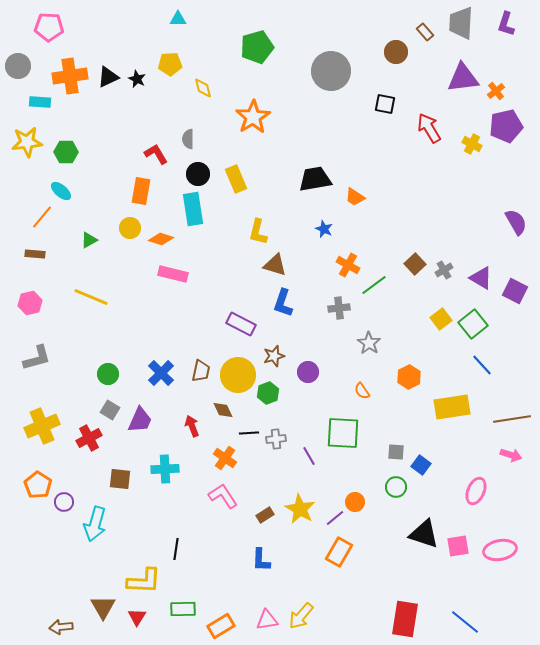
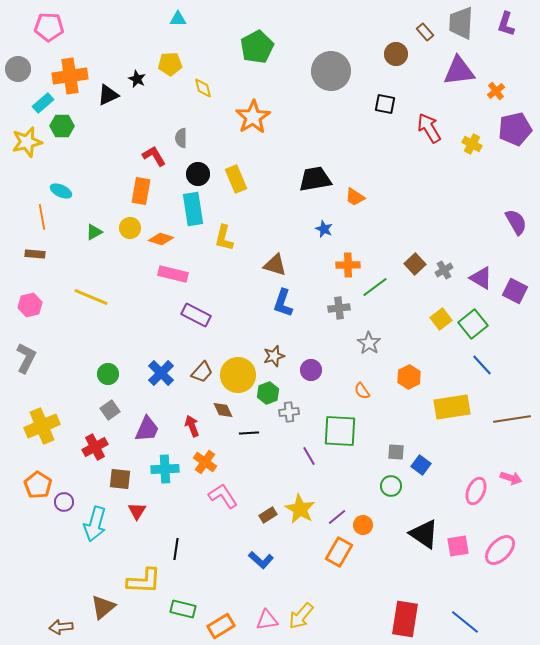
green pentagon at (257, 47): rotated 12 degrees counterclockwise
brown circle at (396, 52): moved 2 px down
gray circle at (18, 66): moved 3 px down
black triangle at (108, 77): moved 18 px down
purple triangle at (463, 78): moved 4 px left, 7 px up
cyan rectangle at (40, 102): moved 3 px right, 1 px down; rotated 45 degrees counterclockwise
purple pentagon at (506, 126): moved 9 px right, 3 px down
gray semicircle at (188, 139): moved 7 px left, 1 px up
yellow star at (27, 142): rotated 8 degrees counterclockwise
green hexagon at (66, 152): moved 4 px left, 26 px up
red L-shape at (156, 154): moved 2 px left, 2 px down
cyan ellipse at (61, 191): rotated 15 degrees counterclockwise
orange line at (42, 217): rotated 50 degrees counterclockwise
yellow L-shape at (258, 232): moved 34 px left, 6 px down
green triangle at (89, 240): moved 5 px right, 8 px up
orange cross at (348, 265): rotated 30 degrees counterclockwise
green line at (374, 285): moved 1 px right, 2 px down
pink hexagon at (30, 303): moved 2 px down
purple rectangle at (241, 324): moved 45 px left, 9 px up
gray L-shape at (37, 358): moved 11 px left; rotated 48 degrees counterclockwise
brown trapezoid at (201, 371): moved 1 px right, 1 px down; rotated 30 degrees clockwise
purple circle at (308, 372): moved 3 px right, 2 px up
gray square at (110, 410): rotated 24 degrees clockwise
purple trapezoid at (140, 420): moved 7 px right, 9 px down
green square at (343, 433): moved 3 px left, 2 px up
red cross at (89, 438): moved 6 px right, 9 px down
gray cross at (276, 439): moved 13 px right, 27 px up
pink arrow at (511, 455): moved 23 px down
orange cross at (225, 458): moved 20 px left, 4 px down
green circle at (396, 487): moved 5 px left, 1 px up
orange circle at (355, 502): moved 8 px right, 23 px down
brown rectangle at (265, 515): moved 3 px right
purple line at (335, 518): moved 2 px right, 1 px up
black triangle at (424, 534): rotated 16 degrees clockwise
pink ellipse at (500, 550): rotated 36 degrees counterclockwise
blue L-shape at (261, 560): rotated 50 degrees counterclockwise
brown triangle at (103, 607): rotated 20 degrees clockwise
green rectangle at (183, 609): rotated 15 degrees clockwise
red triangle at (137, 617): moved 106 px up
